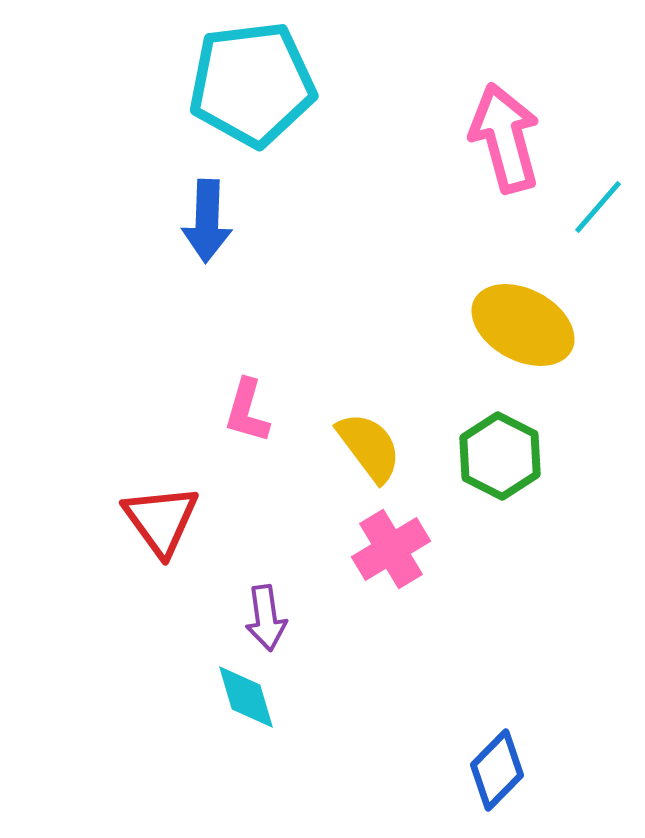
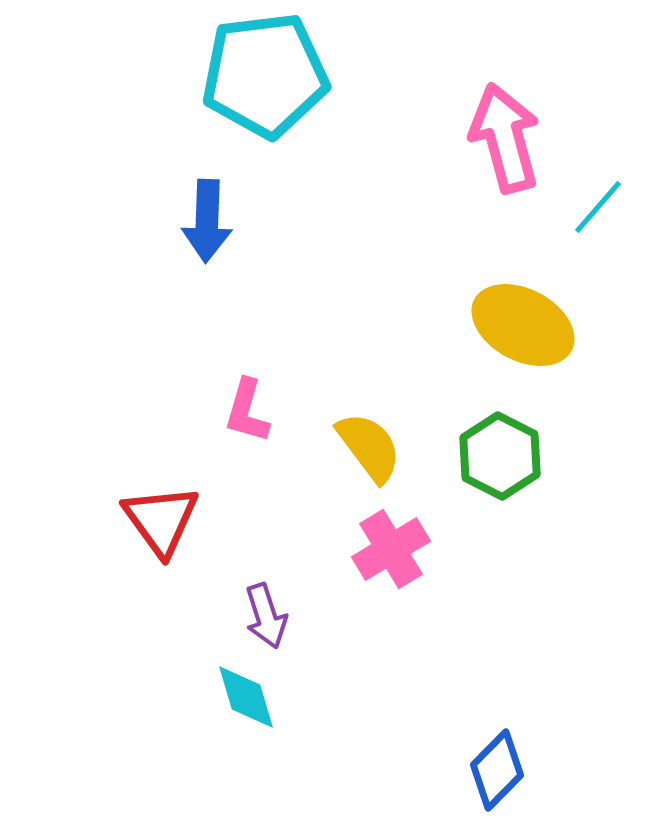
cyan pentagon: moved 13 px right, 9 px up
purple arrow: moved 2 px up; rotated 10 degrees counterclockwise
